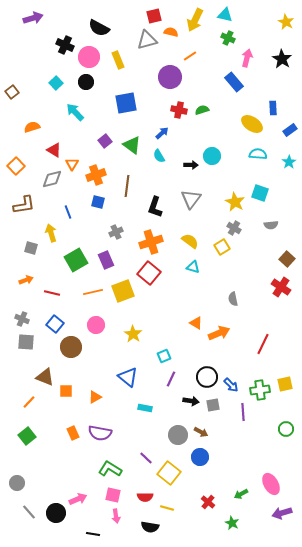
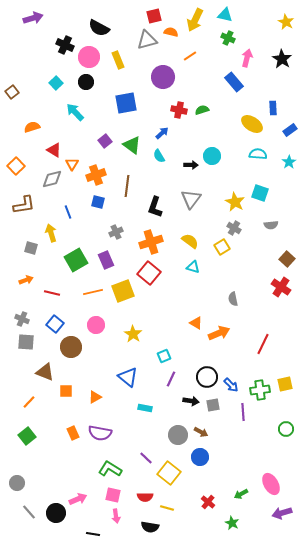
purple circle at (170, 77): moved 7 px left
brown triangle at (45, 377): moved 5 px up
